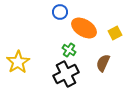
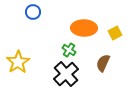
blue circle: moved 27 px left
orange ellipse: rotated 30 degrees counterclockwise
black cross: rotated 15 degrees counterclockwise
